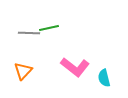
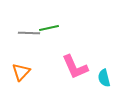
pink L-shape: rotated 28 degrees clockwise
orange triangle: moved 2 px left, 1 px down
